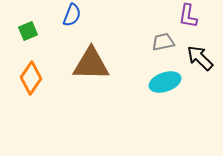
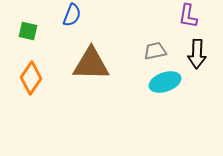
green square: rotated 36 degrees clockwise
gray trapezoid: moved 8 px left, 9 px down
black arrow: moved 3 px left, 4 px up; rotated 132 degrees counterclockwise
